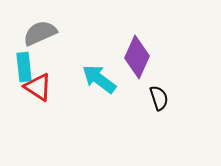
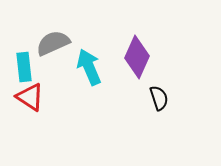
gray semicircle: moved 13 px right, 10 px down
cyan arrow: moved 10 px left, 12 px up; rotated 30 degrees clockwise
red triangle: moved 8 px left, 10 px down
